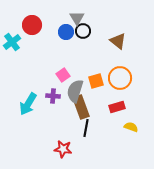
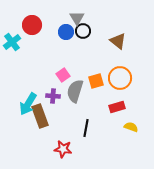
brown rectangle: moved 41 px left, 9 px down
